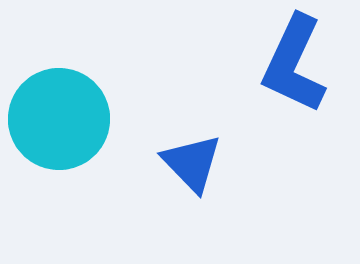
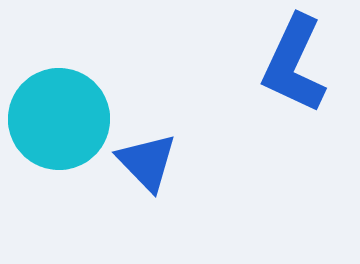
blue triangle: moved 45 px left, 1 px up
